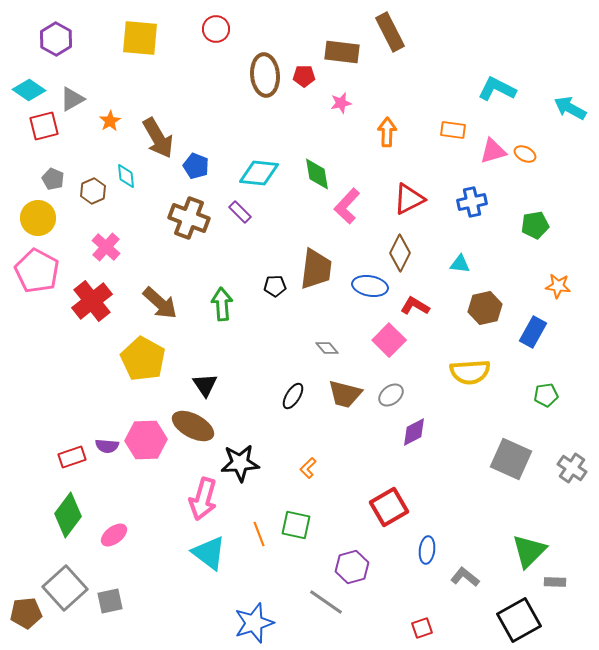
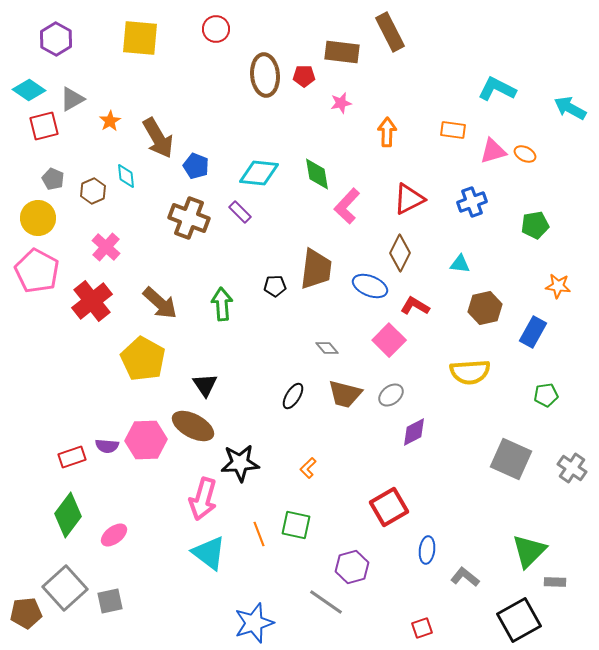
blue cross at (472, 202): rotated 8 degrees counterclockwise
blue ellipse at (370, 286): rotated 12 degrees clockwise
